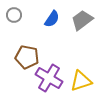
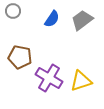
gray circle: moved 1 px left, 4 px up
brown pentagon: moved 7 px left
